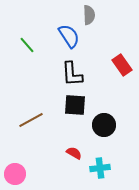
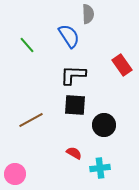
gray semicircle: moved 1 px left, 1 px up
black L-shape: moved 1 px right, 1 px down; rotated 96 degrees clockwise
